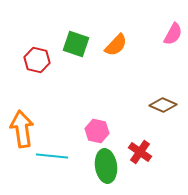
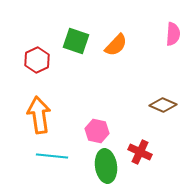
pink semicircle: rotated 25 degrees counterclockwise
green square: moved 3 px up
red hexagon: rotated 20 degrees clockwise
orange arrow: moved 17 px right, 14 px up
red cross: rotated 10 degrees counterclockwise
